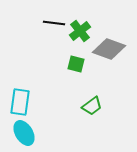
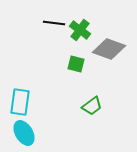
green cross: moved 1 px up; rotated 15 degrees counterclockwise
